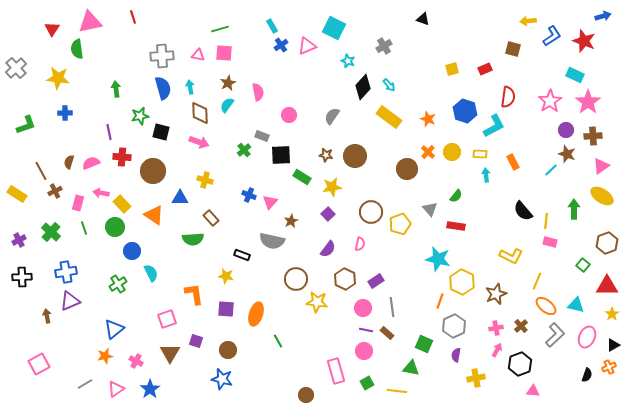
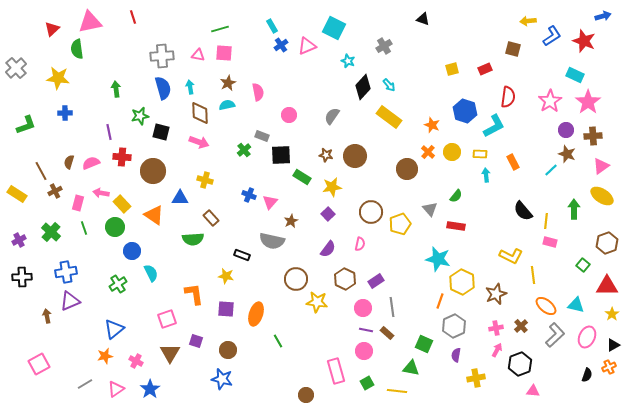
red triangle at (52, 29): rotated 14 degrees clockwise
cyan semicircle at (227, 105): rotated 42 degrees clockwise
orange star at (428, 119): moved 4 px right, 6 px down
yellow line at (537, 281): moved 4 px left, 6 px up; rotated 30 degrees counterclockwise
